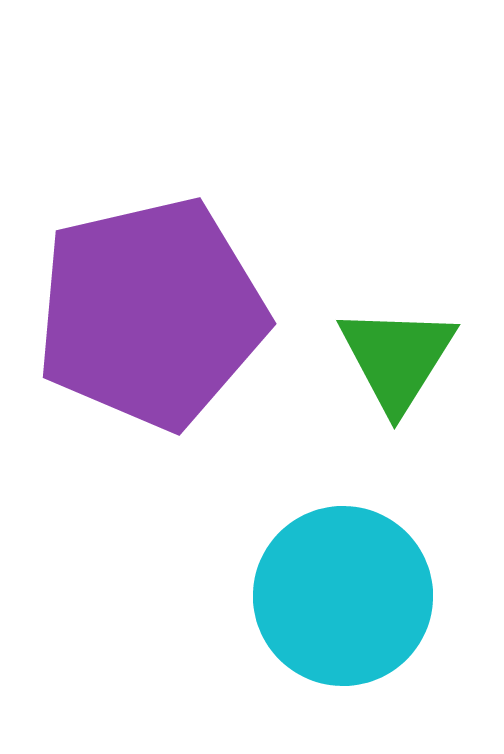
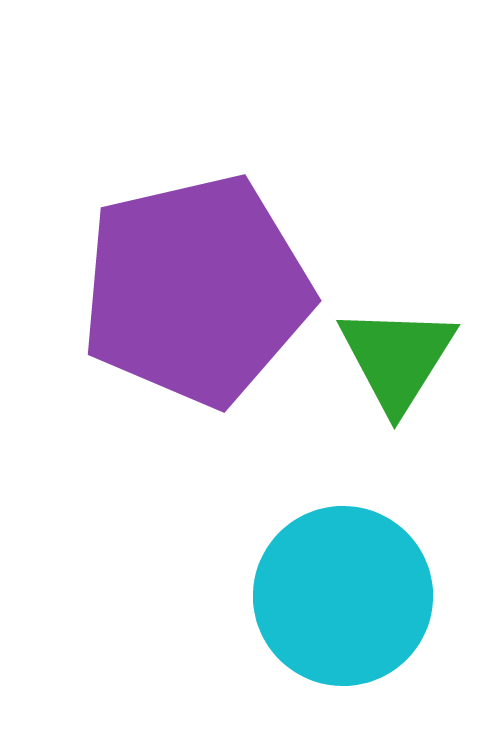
purple pentagon: moved 45 px right, 23 px up
